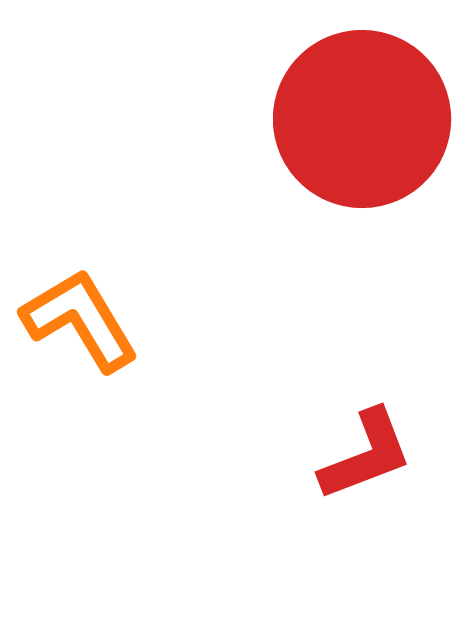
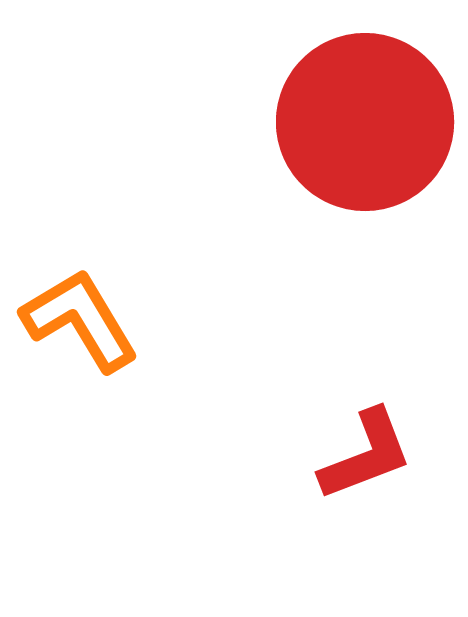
red circle: moved 3 px right, 3 px down
